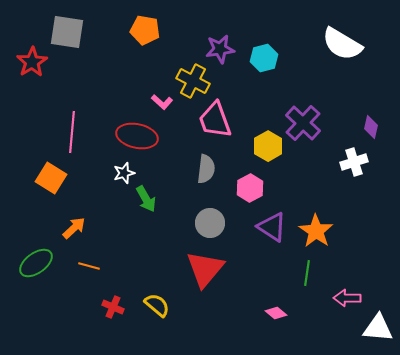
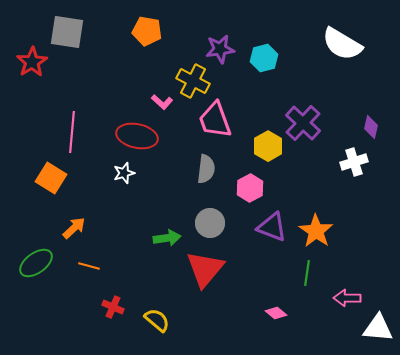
orange pentagon: moved 2 px right, 1 px down
green arrow: moved 21 px right, 39 px down; rotated 68 degrees counterclockwise
purple triangle: rotated 12 degrees counterclockwise
yellow semicircle: moved 15 px down
